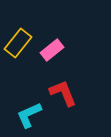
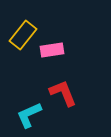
yellow rectangle: moved 5 px right, 8 px up
pink rectangle: rotated 30 degrees clockwise
